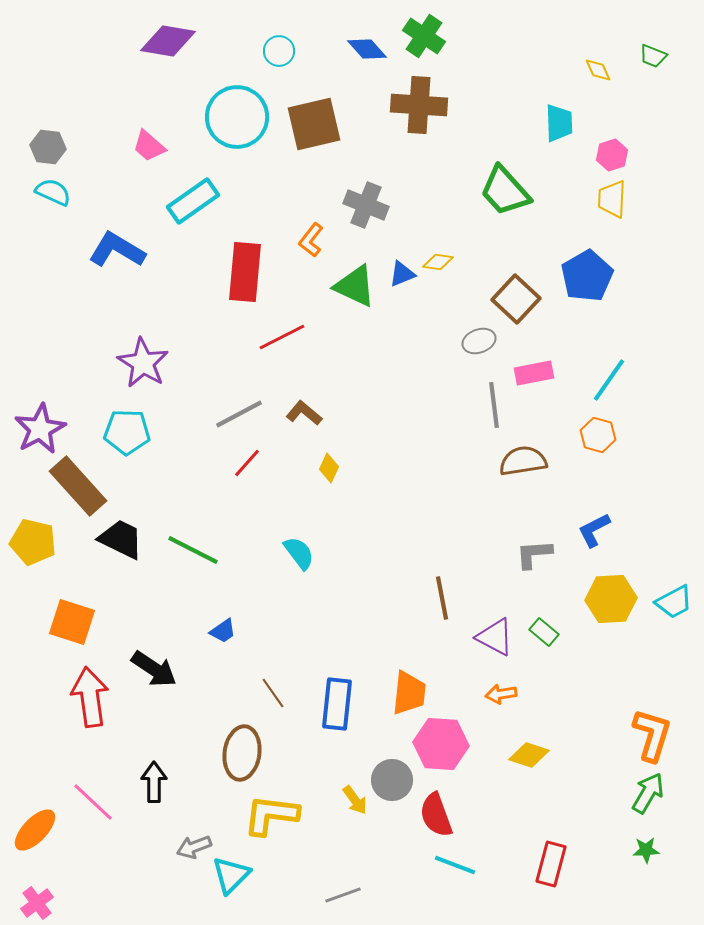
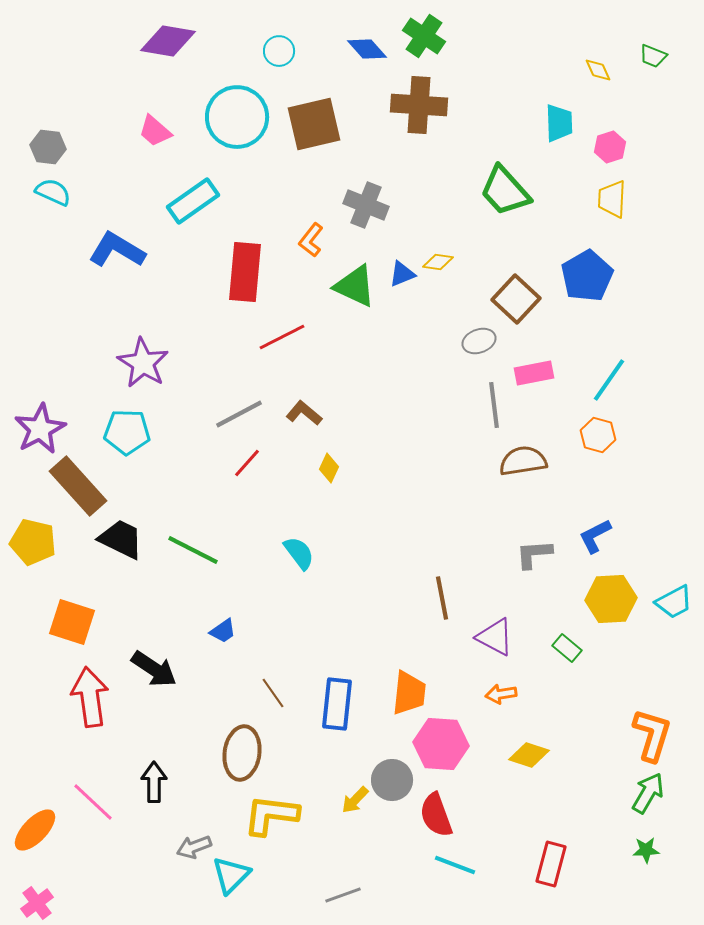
pink trapezoid at (149, 146): moved 6 px right, 15 px up
pink hexagon at (612, 155): moved 2 px left, 8 px up
blue L-shape at (594, 530): moved 1 px right, 6 px down
green rectangle at (544, 632): moved 23 px right, 16 px down
yellow arrow at (355, 800): rotated 80 degrees clockwise
